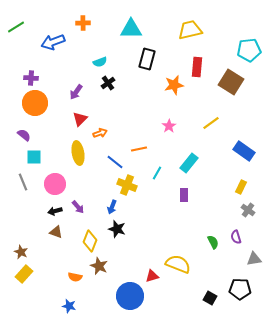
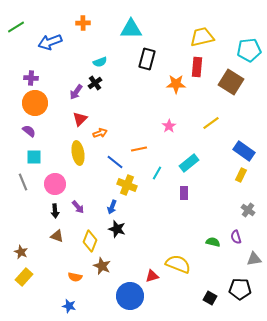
yellow trapezoid at (190, 30): moved 12 px right, 7 px down
blue arrow at (53, 42): moved 3 px left
black cross at (108, 83): moved 13 px left
orange star at (174, 85): moved 2 px right, 1 px up; rotated 12 degrees clockwise
purple semicircle at (24, 135): moved 5 px right, 4 px up
cyan rectangle at (189, 163): rotated 12 degrees clockwise
yellow rectangle at (241, 187): moved 12 px up
purple rectangle at (184, 195): moved 2 px up
black arrow at (55, 211): rotated 80 degrees counterclockwise
brown triangle at (56, 232): moved 1 px right, 4 px down
green semicircle at (213, 242): rotated 48 degrees counterclockwise
brown star at (99, 266): moved 3 px right
yellow rectangle at (24, 274): moved 3 px down
